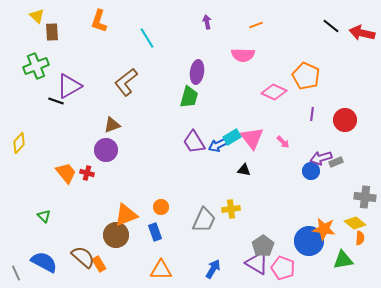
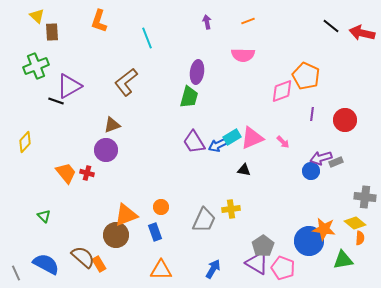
orange line at (256, 25): moved 8 px left, 4 px up
cyan line at (147, 38): rotated 10 degrees clockwise
pink diamond at (274, 92): moved 8 px right, 1 px up; rotated 45 degrees counterclockwise
pink triangle at (252, 138): rotated 45 degrees clockwise
yellow diamond at (19, 143): moved 6 px right, 1 px up
blue semicircle at (44, 262): moved 2 px right, 2 px down
